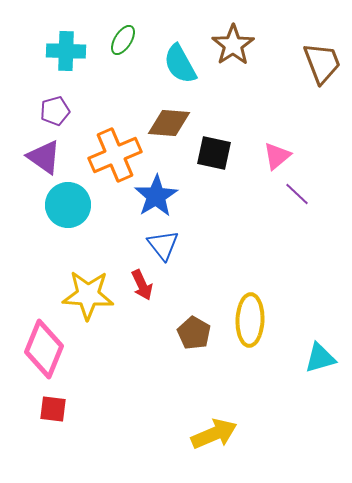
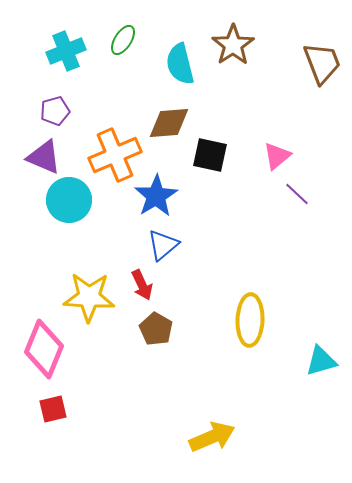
cyan cross: rotated 24 degrees counterclockwise
cyan semicircle: rotated 15 degrees clockwise
brown diamond: rotated 9 degrees counterclockwise
black square: moved 4 px left, 2 px down
purple triangle: rotated 12 degrees counterclockwise
cyan circle: moved 1 px right, 5 px up
blue triangle: rotated 28 degrees clockwise
yellow star: moved 1 px right, 2 px down
brown pentagon: moved 38 px left, 4 px up
cyan triangle: moved 1 px right, 3 px down
red square: rotated 20 degrees counterclockwise
yellow arrow: moved 2 px left, 3 px down
